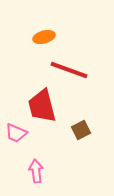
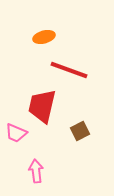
red trapezoid: rotated 27 degrees clockwise
brown square: moved 1 px left, 1 px down
